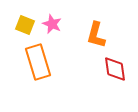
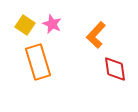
yellow square: rotated 12 degrees clockwise
orange L-shape: rotated 28 degrees clockwise
